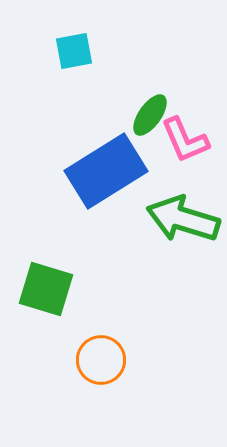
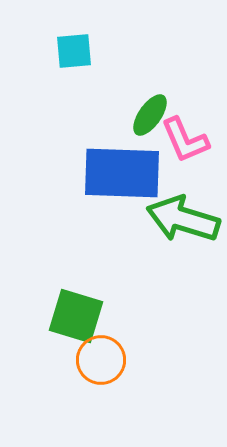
cyan square: rotated 6 degrees clockwise
blue rectangle: moved 16 px right, 2 px down; rotated 34 degrees clockwise
green square: moved 30 px right, 27 px down
